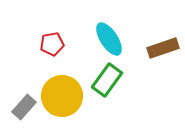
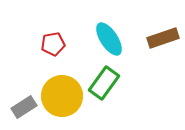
red pentagon: moved 1 px right
brown rectangle: moved 10 px up
green rectangle: moved 3 px left, 3 px down
gray rectangle: rotated 15 degrees clockwise
